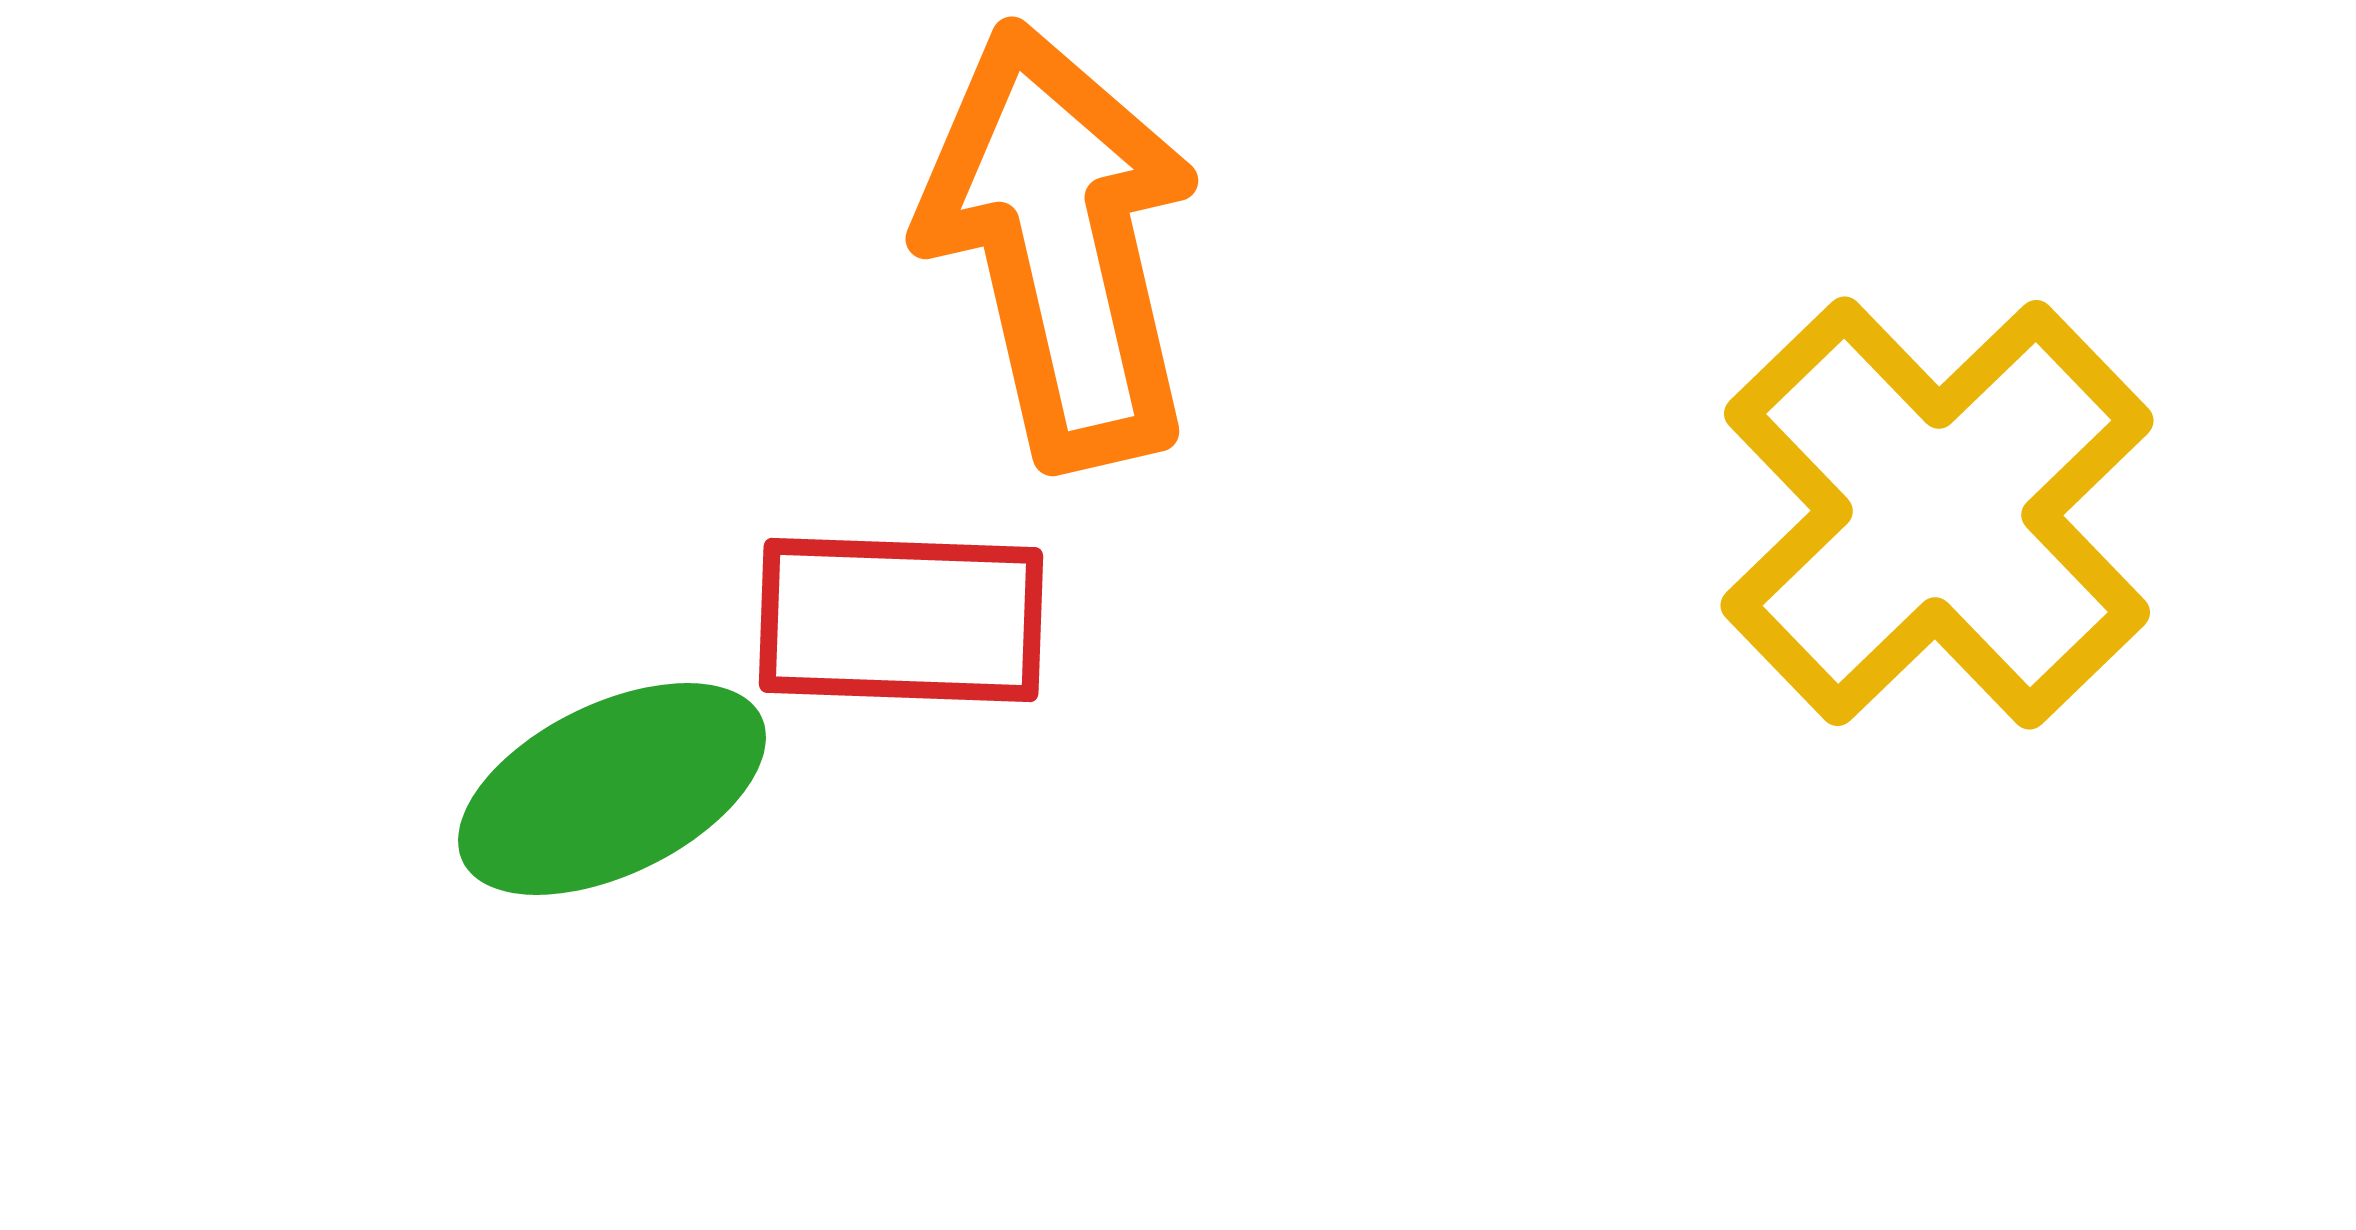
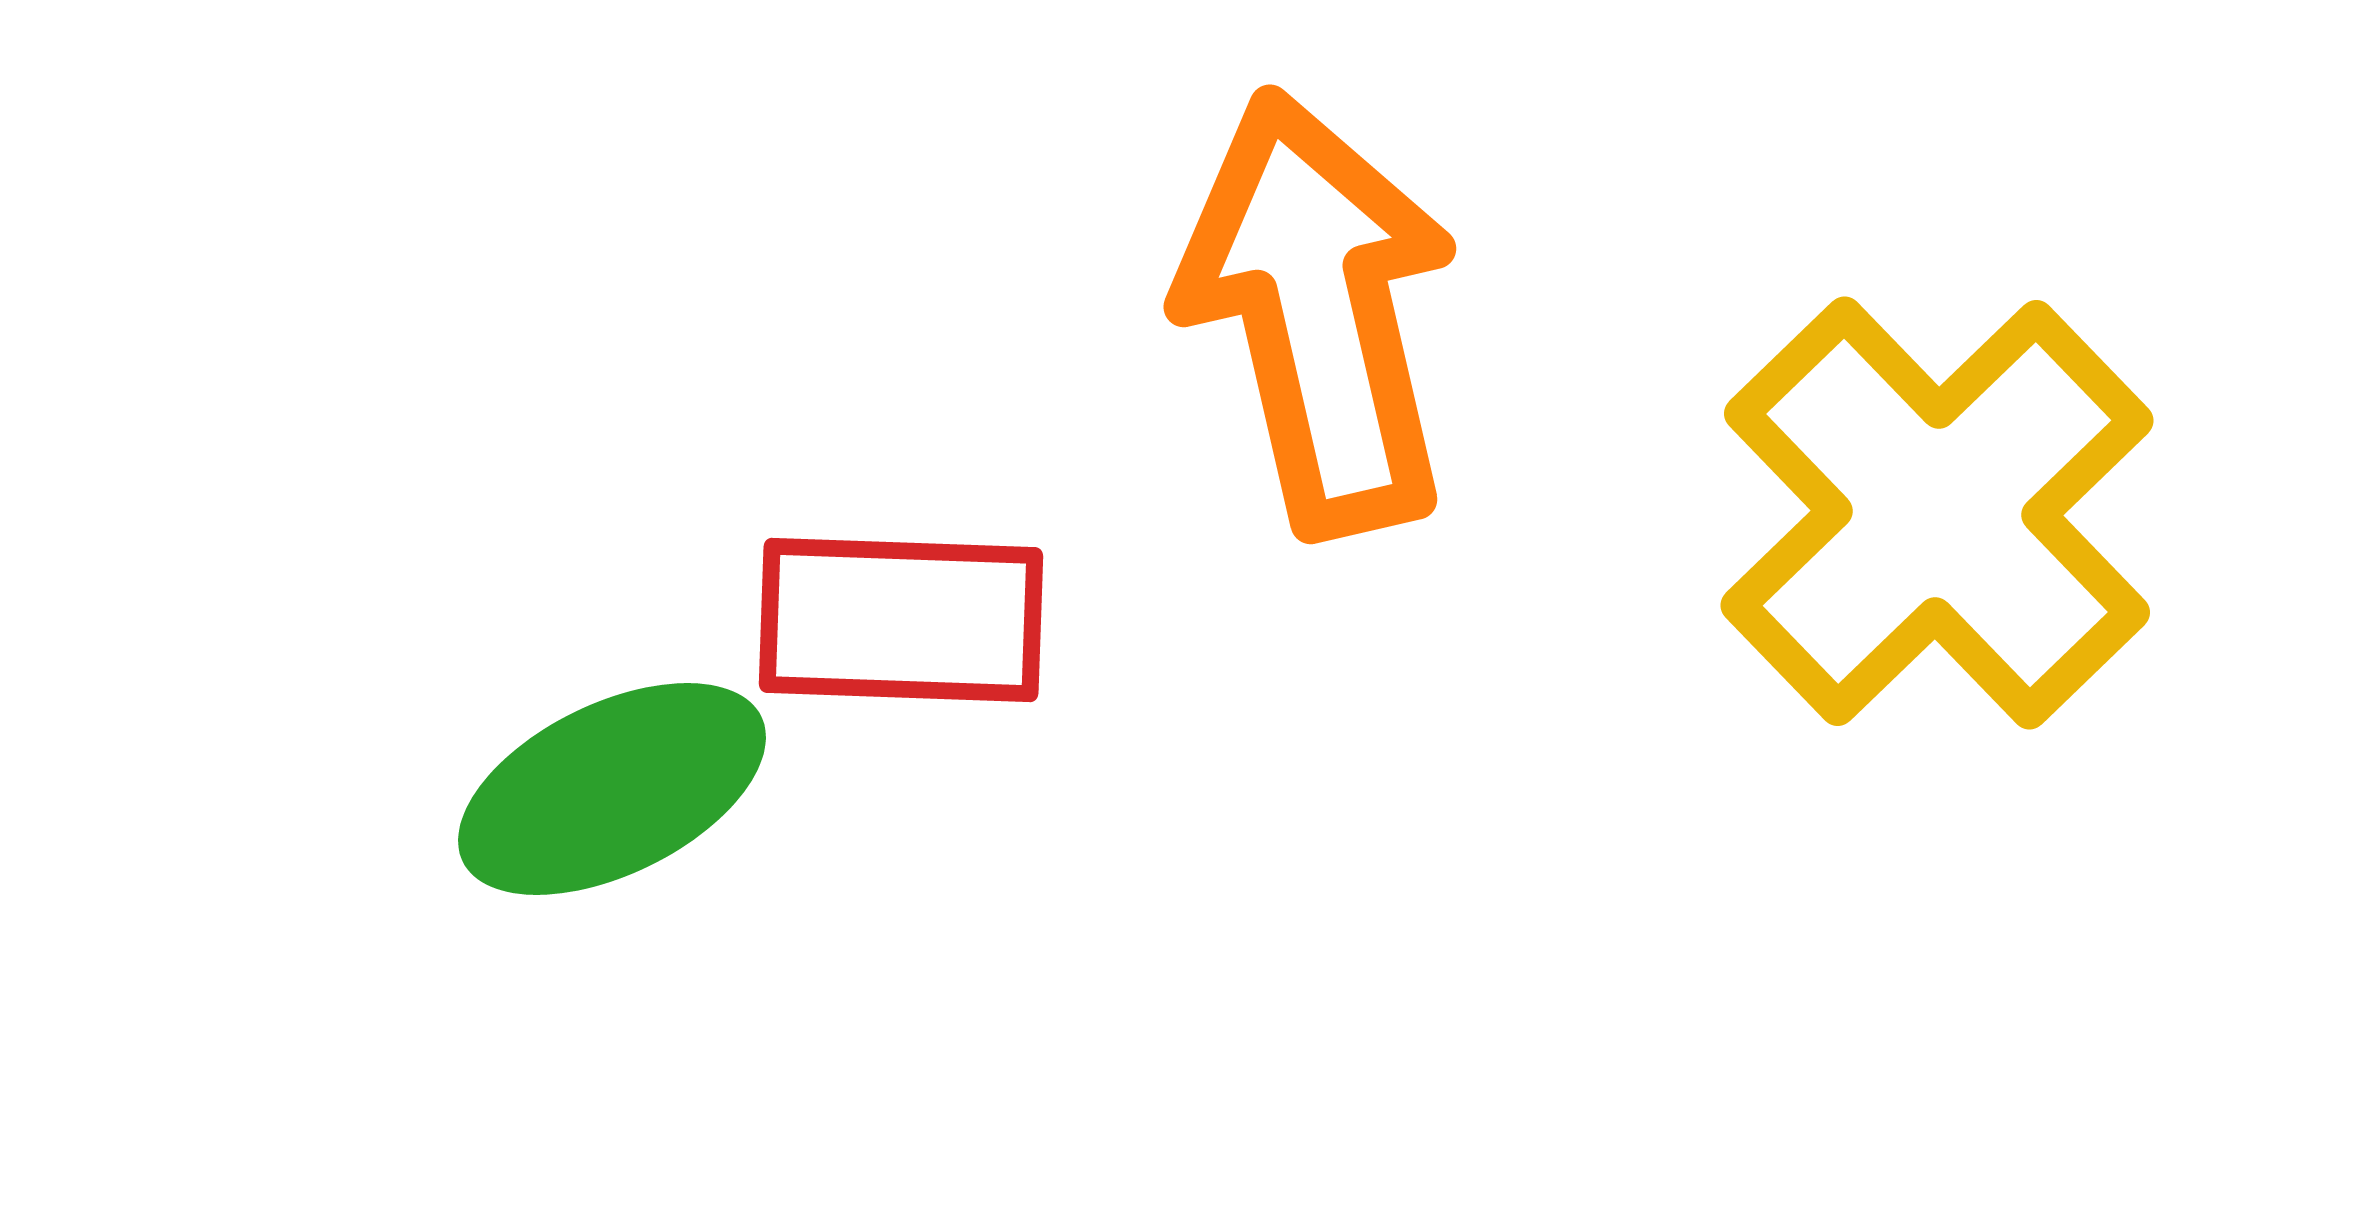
orange arrow: moved 258 px right, 68 px down
